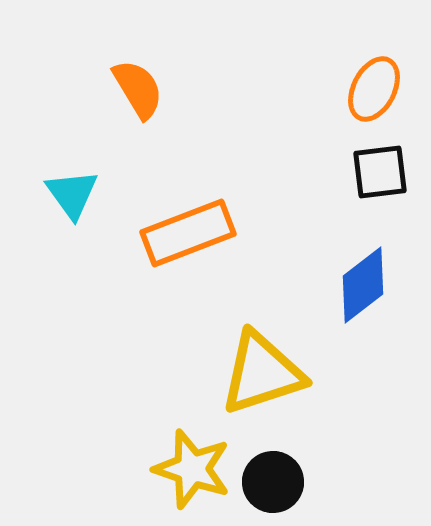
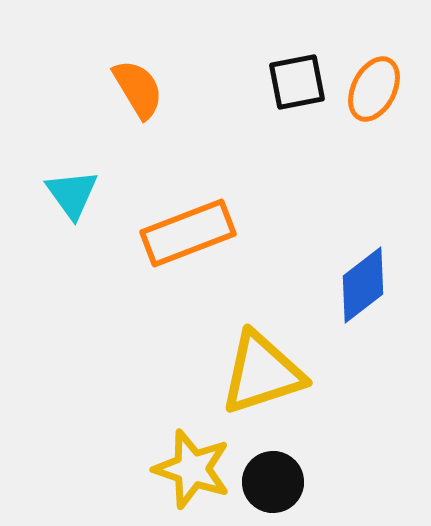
black square: moved 83 px left, 90 px up; rotated 4 degrees counterclockwise
